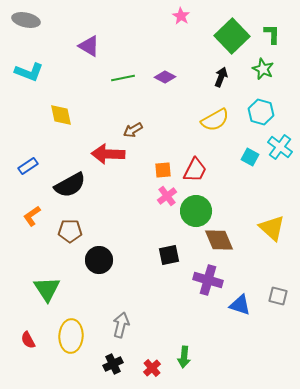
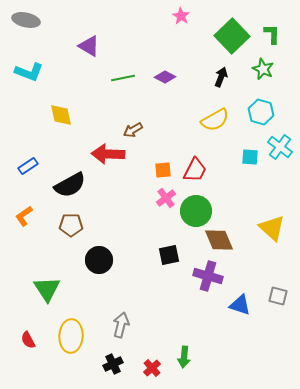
cyan square: rotated 24 degrees counterclockwise
pink cross: moved 1 px left, 2 px down
orange L-shape: moved 8 px left
brown pentagon: moved 1 px right, 6 px up
purple cross: moved 4 px up
